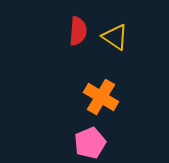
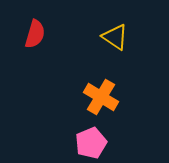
red semicircle: moved 43 px left, 3 px down; rotated 12 degrees clockwise
pink pentagon: moved 1 px right
